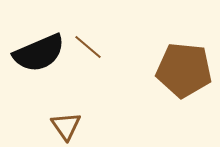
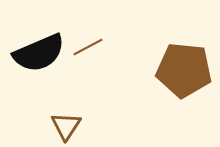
brown line: rotated 68 degrees counterclockwise
brown triangle: rotated 8 degrees clockwise
